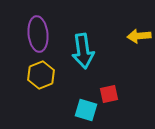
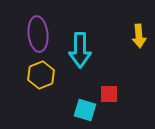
yellow arrow: rotated 90 degrees counterclockwise
cyan arrow: moved 3 px left, 1 px up; rotated 8 degrees clockwise
red square: rotated 12 degrees clockwise
cyan square: moved 1 px left
